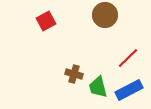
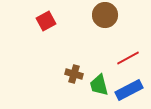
red line: rotated 15 degrees clockwise
green trapezoid: moved 1 px right, 2 px up
